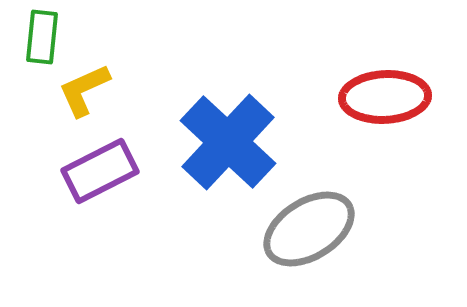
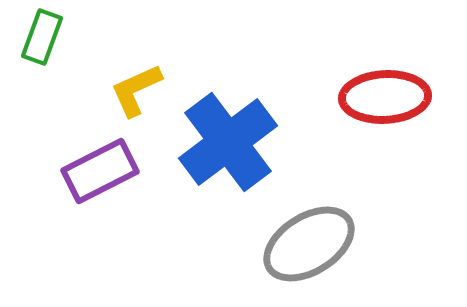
green rectangle: rotated 14 degrees clockwise
yellow L-shape: moved 52 px right
blue cross: rotated 10 degrees clockwise
gray ellipse: moved 15 px down
